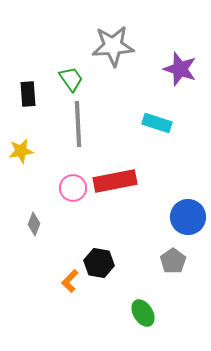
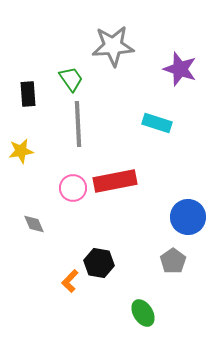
gray diamond: rotated 45 degrees counterclockwise
